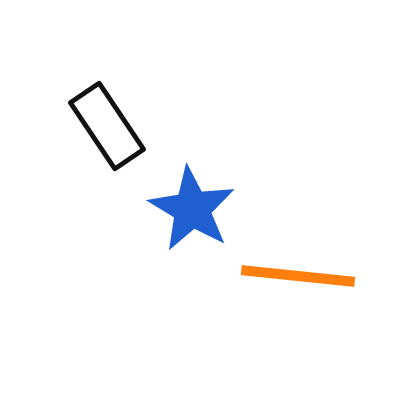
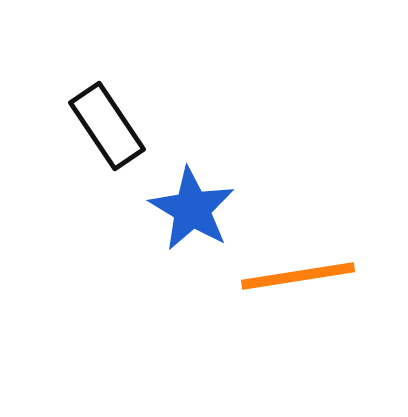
orange line: rotated 15 degrees counterclockwise
